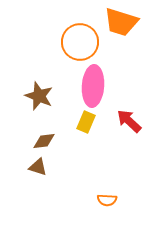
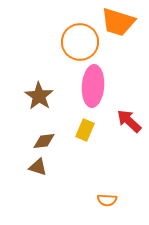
orange trapezoid: moved 3 px left
brown star: rotated 12 degrees clockwise
yellow rectangle: moved 1 px left, 8 px down
